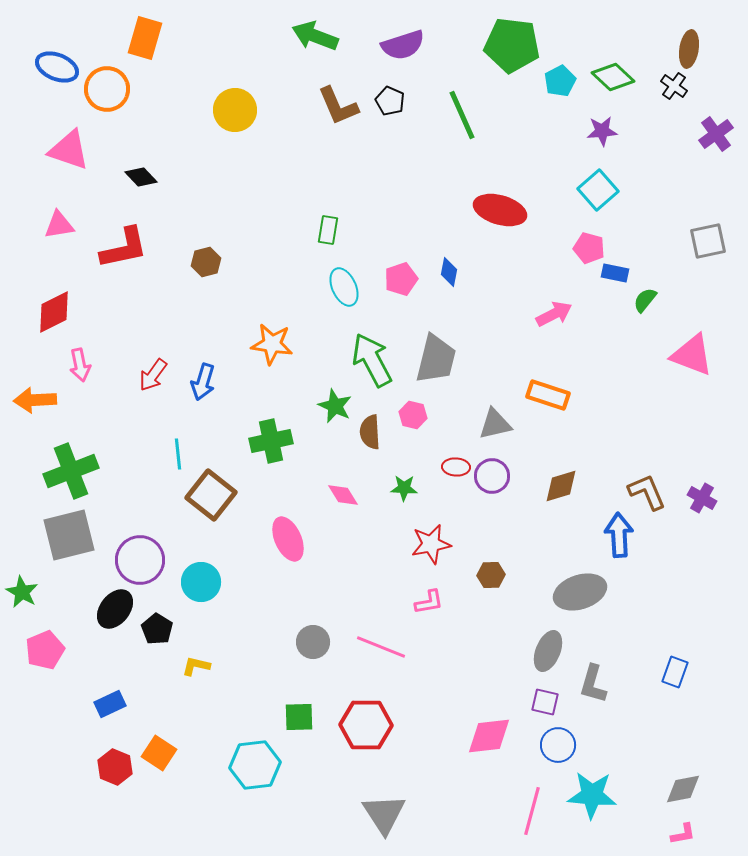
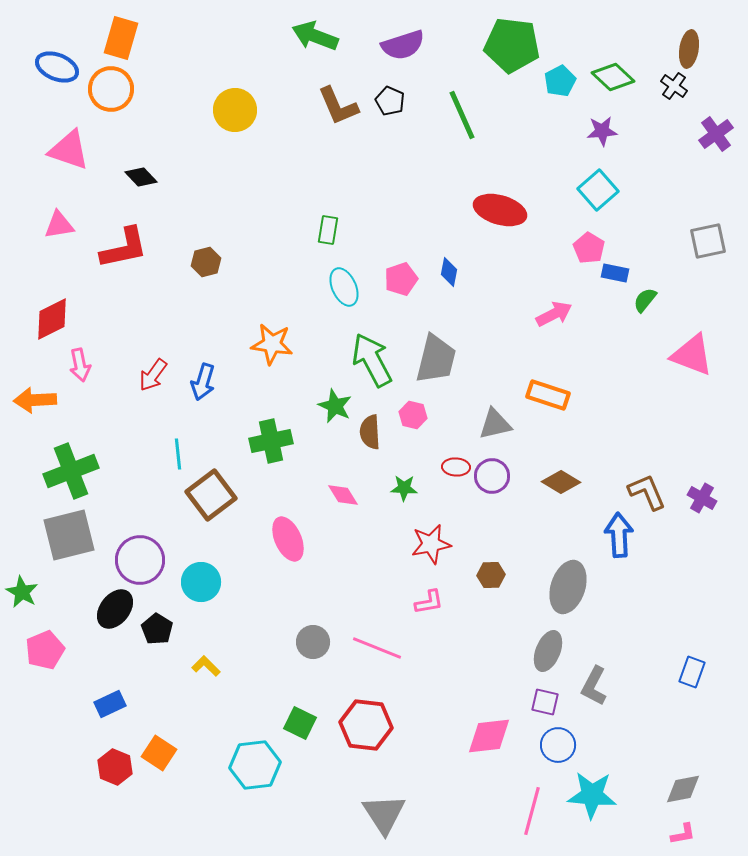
orange rectangle at (145, 38): moved 24 px left
orange circle at (107, 89): moved 4 px right
pink pentagon at (589, 248): rotated 16 degrees clockwise
red diamond at (54, 312): moved 2 px left, 7 px down
brown diamond at (561, 486): moved 4 px up; rotated 48 degrees clockwise
brown square at (211, 495): rotated 15 degrees clockwise
gray ellipse at (580, 592): moved 12 px left, 5 px up; rotated 54 degrees counterclockwise
pink line at (381, 647): moved 4 px left, 1 px down
yellow L-shape at (196, 666): moved 10 px right; rotated 32 degrees clockwise
blue rectangle at (675, 672): moved 17 px right
gray L-shape at (593, 684): moved 1 px right, 2 px down; rotated 12 degrees clockwise
green square at (299, 717): moved 1 px right, 6 px down; rotated 28 degrees clockwise
red hexagon at (366, 725): rotated 6 degrees clockwise
